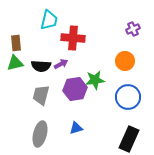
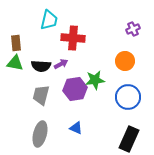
green triangle: rotated 24 degrees clockwise
blue triangle: rotated 40 degrees clockwise
